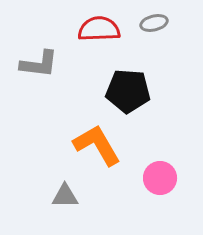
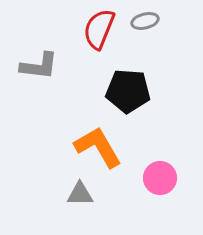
gray ellipse: moved 9 px left, 2 px up
red semicircle: rotated 66 degrees counterclockwise
gray L-shape: moved 2 px down
orange L-shape: moved 1 px right, 2 px down
gray triangle: moved 15 px right, 2 px up
